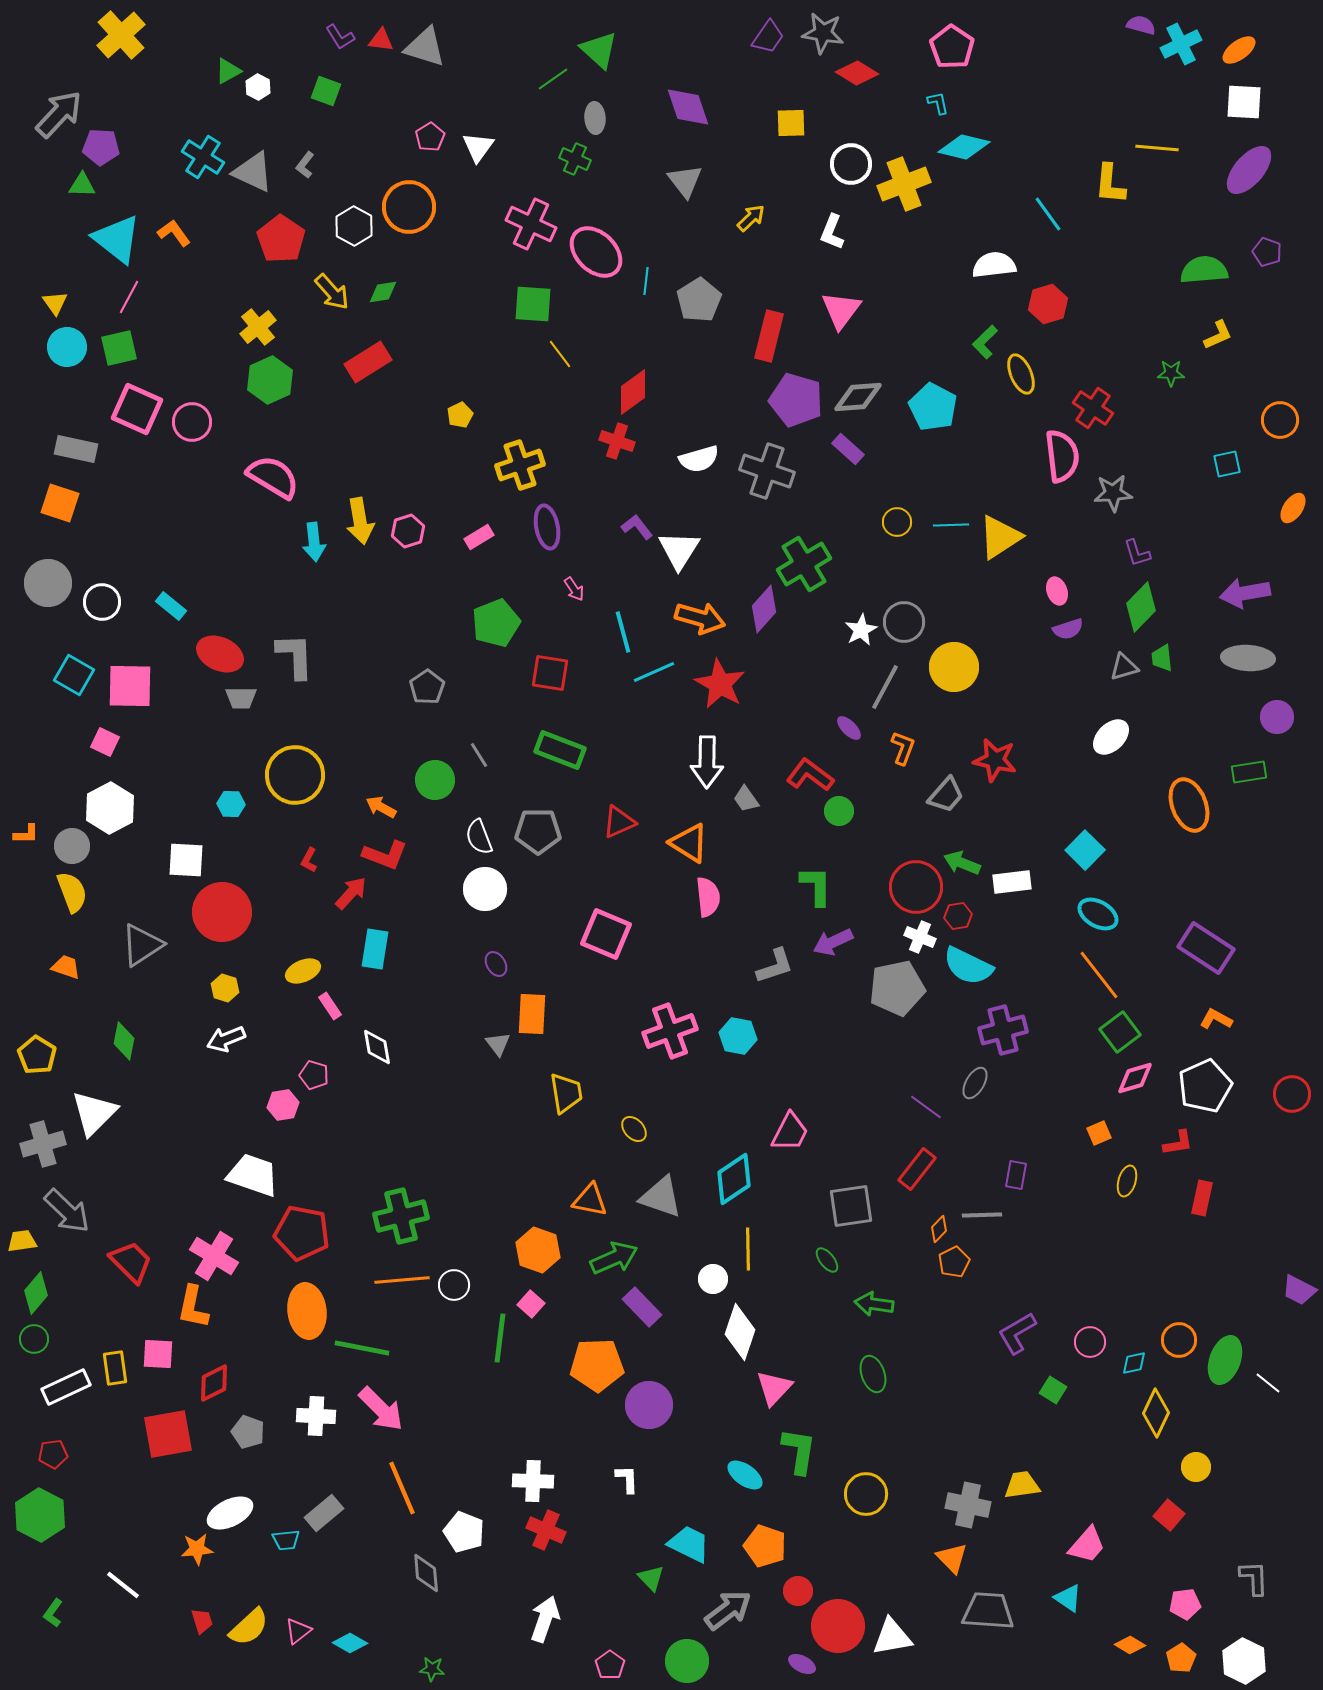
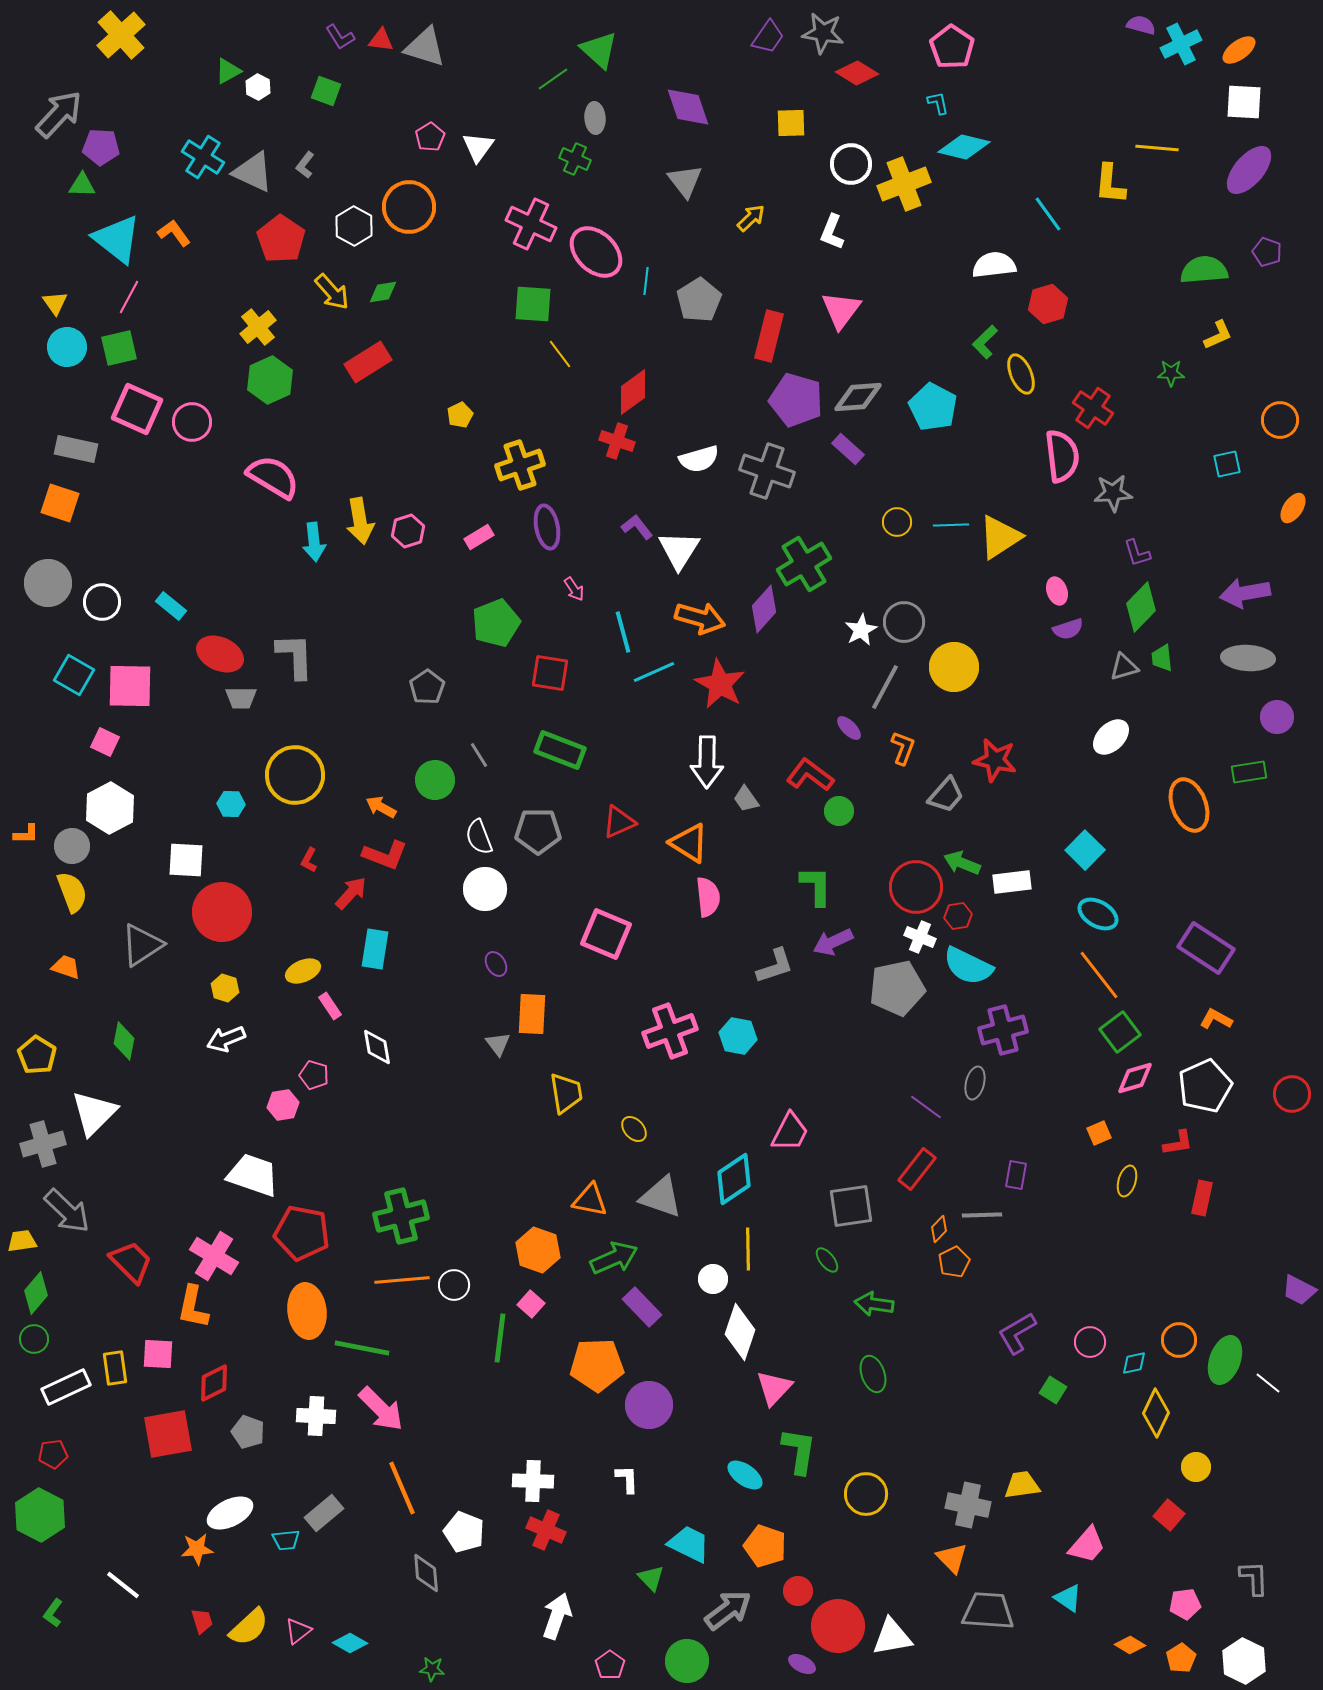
gray ellipse at (975, 1083): rotated 16 degrees counterclockwise
white arrow at (545, 1619): moved 12 px right, 3 px up
